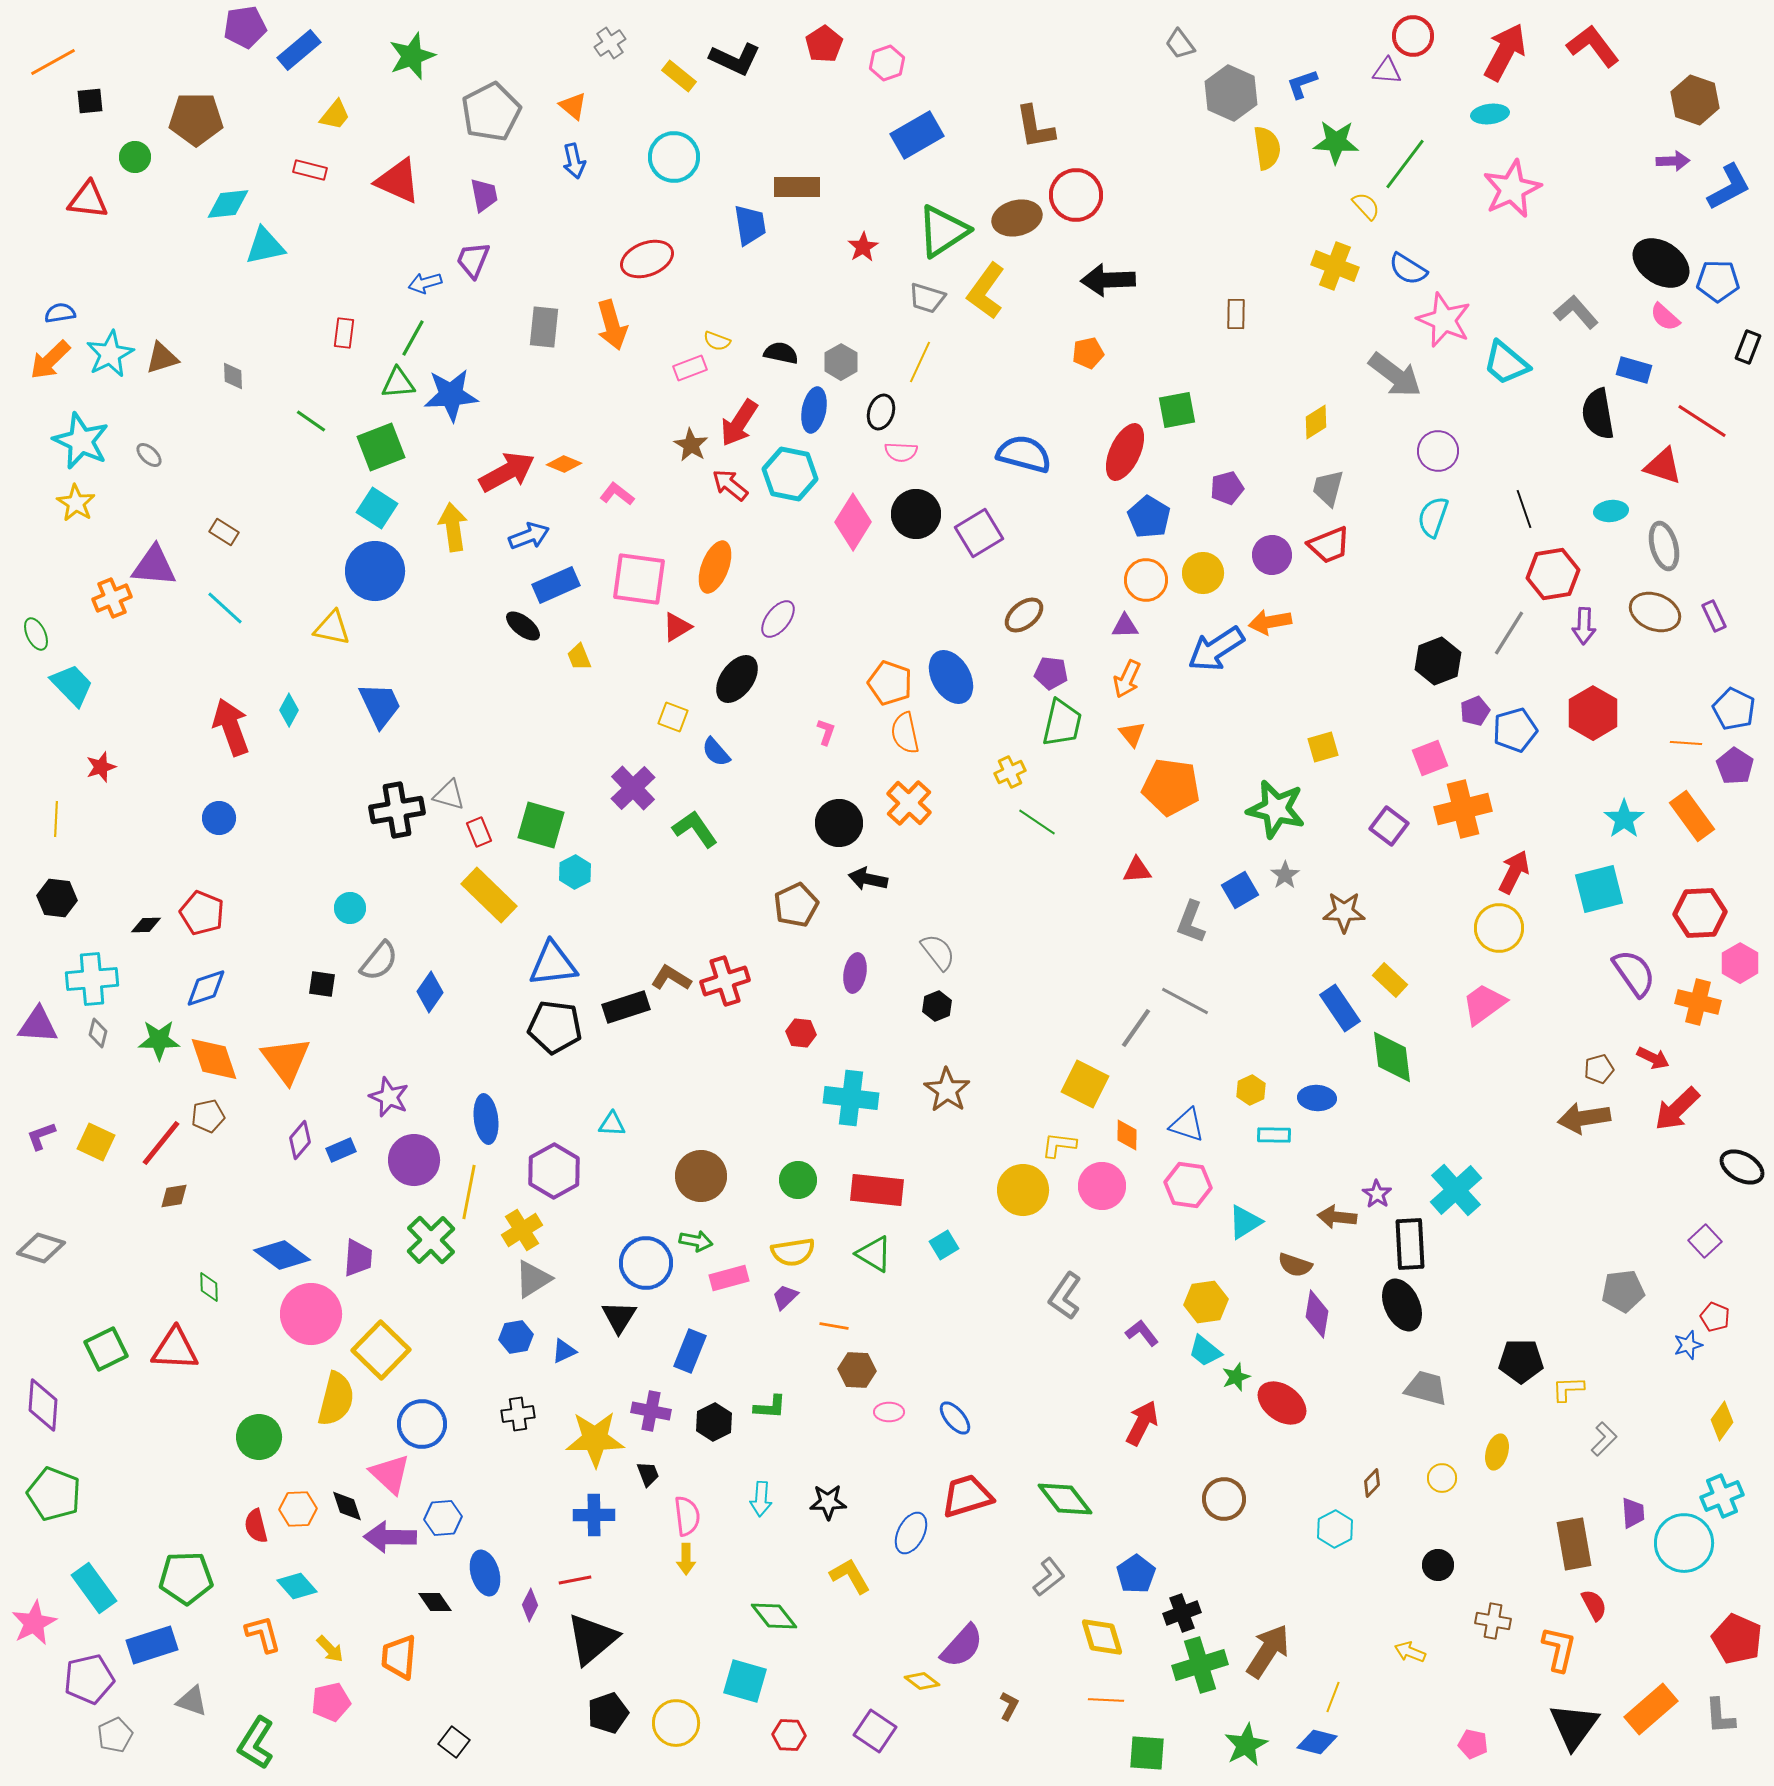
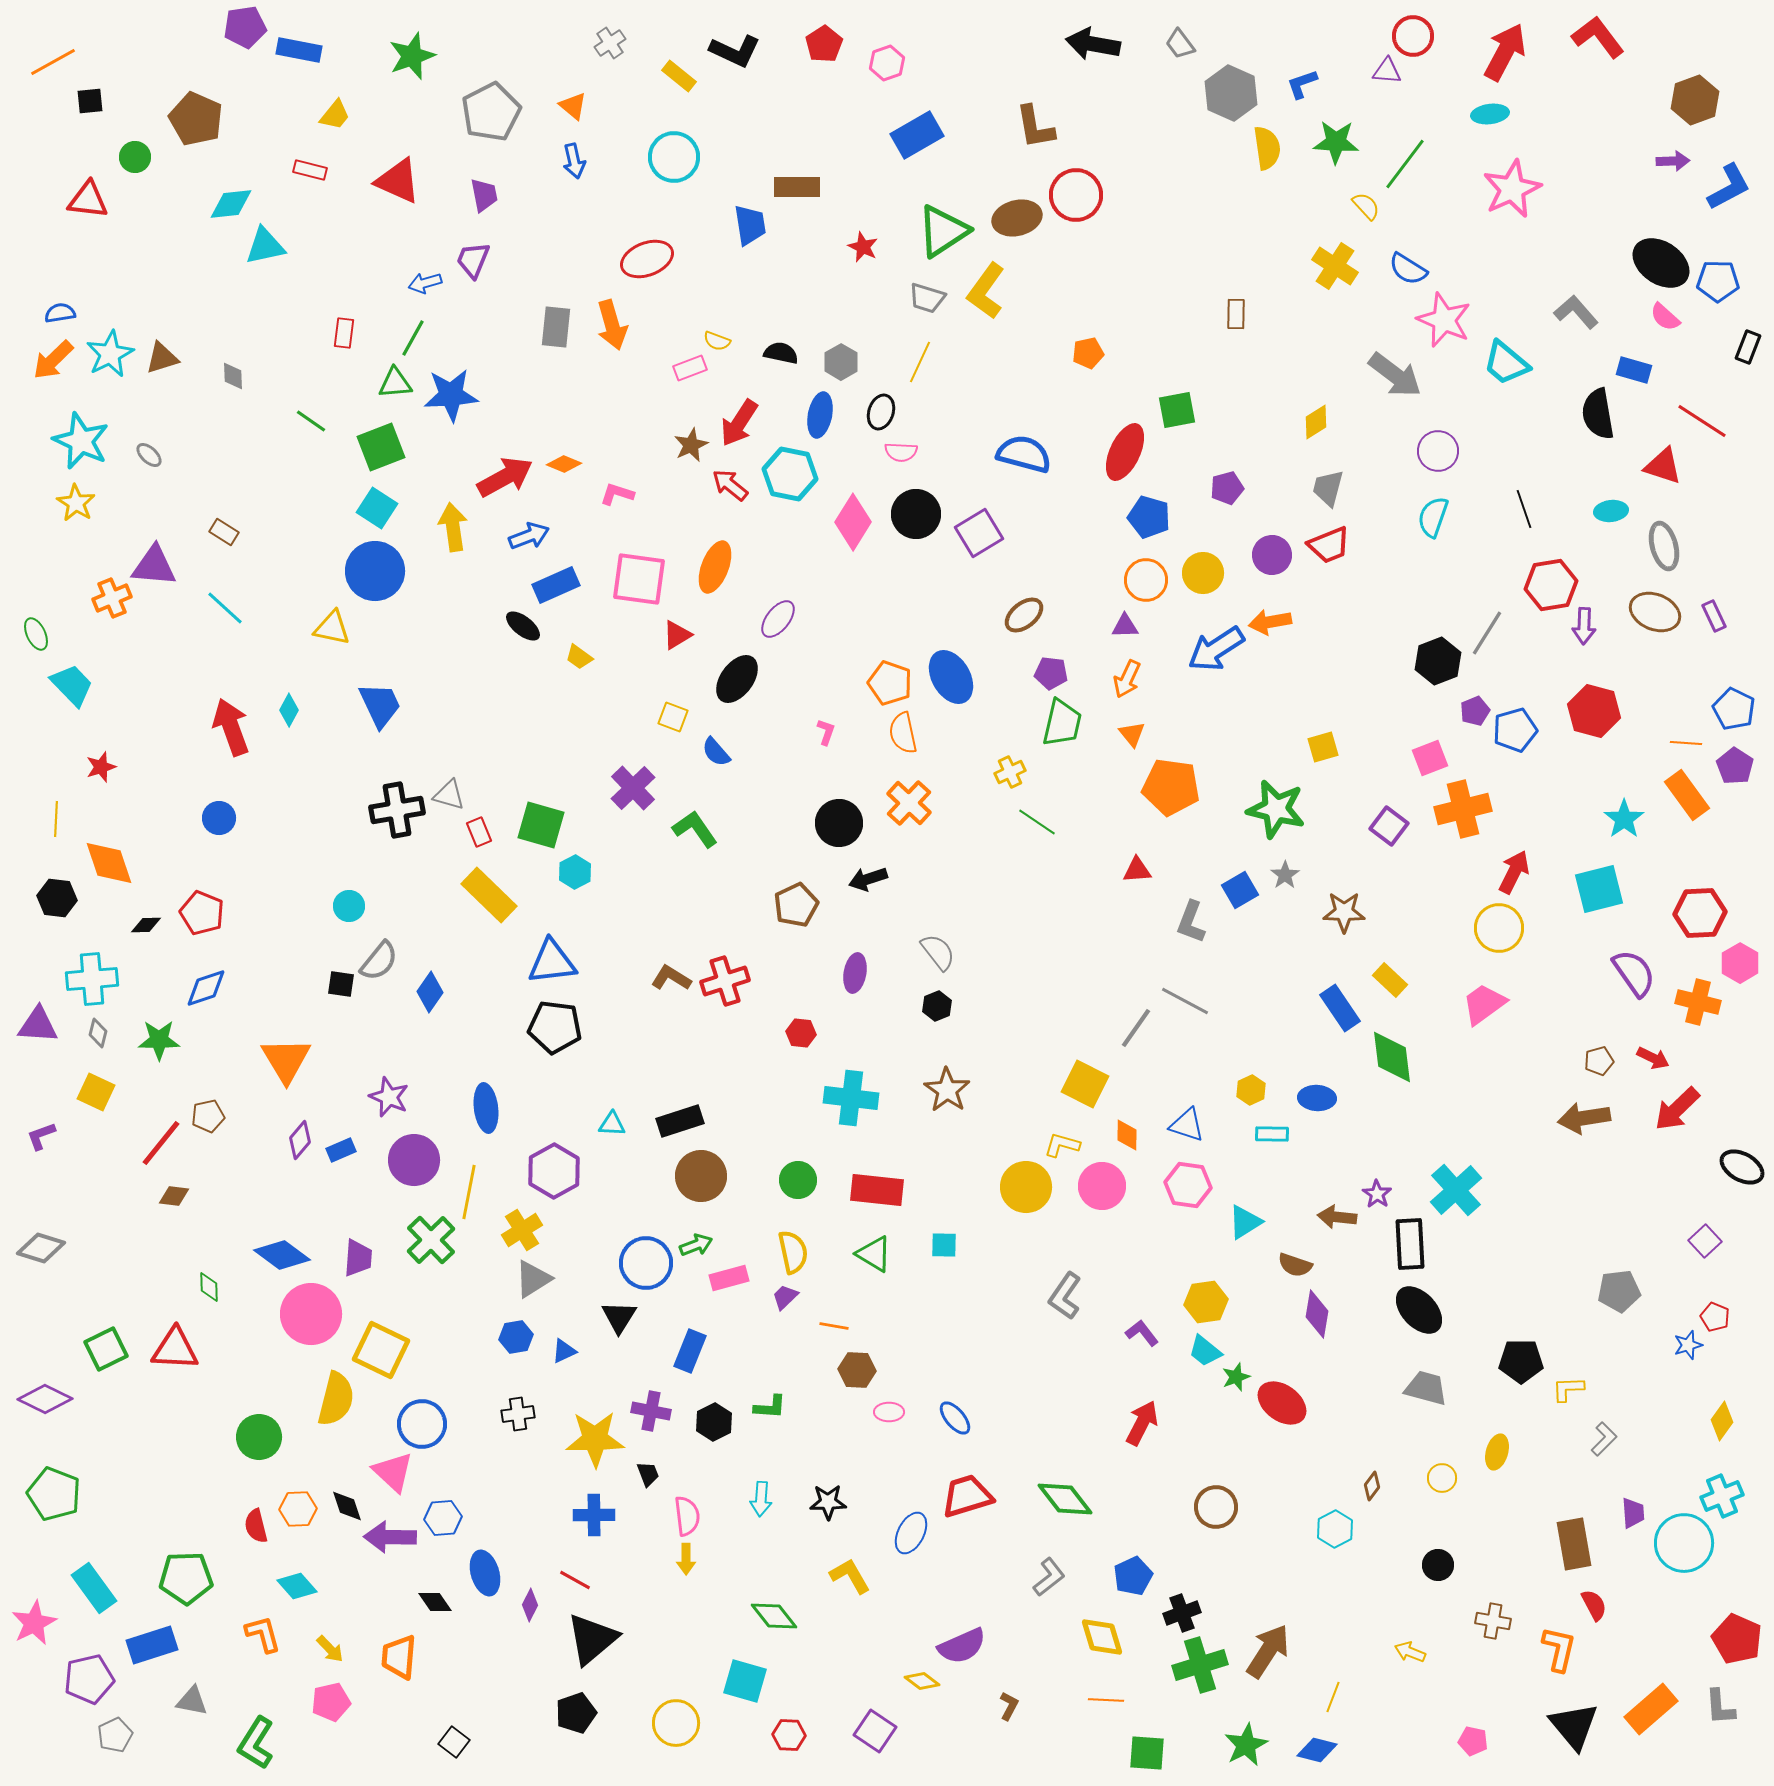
red L-shape at (1593, 46): moved 5 px right, 9 px up
blue rectangle at (299, 50): rotated 51 degrees clockwise
black L-shape at (735, 59): moved 8 px up
brown hexagon at (1695, 100): rotated 21 degrees clockwise
brown pentagon at (196, 119): rotated 24 degrees clockwise
cyan diamond at (228, 204): moved 3 px right
red star at (863, 247): rotated 16 degrees counterclockwise
yellow cross at (1335, 266): rotated 12 degrees clockwise
black arrow at (1108, 280): moved 15 px left, 236 px up; rotated 12 degrees clockwise
gray rectangle at (544, 327): moved 12 px right
orange arrow at (50, 360): moved 3 px right
green triangle at (398, 383): moved 3 px left
blue ellipse at (814, 410): moved 6 px right, 5 px down
brown star at (691, 445): rotated 16 degrees clockwise
red arrow at (507, 472): moved 2 px left, 5 px down
pink L-shape at (617, 494): rotated 20 degrees counterclockwise
blue pentagon at (1149, 517): rotated 15 degrees counterclockwise
red hexagon at (1553, 574): moved 2 px left, 11 px down
red triangle at (677, 627): moved 8 px down
gray line at (1509, 633): moved 22 px left
yellow trapezoid at (579, 657): rotated 32 degrees counterclockwise
red hexagon at (1593, 713): moved 1 px right, 2 px up; rotated 15 degrees counterclockwise
orange semicircle at (905, 733): moved 2 px left
orange rectangle at (1692, 816): moved 5 px left, 21 px up
black arrow at (868, 879): rotated 30 degrees counterclockwise
cyan circle at (350, 908): moved 1 px left, 2 px up
blue triangle at (553, 964): moved 1 px left, 2 px up
black square at (322, 984): moved 19 px right
black rectangle at (626, 1007): moved 54 px right, 114 px down
orange diamond at (214, 1059): moved 105 px left, 196 px up
orange triangle at (286, 1060): rotated 6 degrees clockwise
brown pentagon at (1599, 1069): moved 8 px up
blue ellipse at (486, 1119): moved 11 px up
cyan rectangle at (1274, 1135): moved 2 px left, 1 px up
yellow square at (96, 1142): moved 50 px up
yellow L-shape at (1059, 1145): moved 3 px right; rotated 9 degrees clockwise
yellow circle at (1023, 1190): moved 3 px right, 3 px up
brown diamond at (174, 1196): rotated 16 degrees clockwise
green arrow at (696, 1241): moved 4 px down; rotated 32 degrees counterclockwise
cyan square at (944, 1245): rotated 32 degrees clockwise
yellow semicircle at (793, 1252): rotated 93 degrees counterclockwise
gray pentagon at (1623, 1291): moved 4 px left
black ellipse at (1402, 1305): moved 17 px right, 5 px down; rotated 18 degrees counterclockwise
yellow square at (381, 1350): rotated 18 degrees counterclockwise
purple diamond at (43, 1405): moved 2 px right, 6 px up; rotated 68 degrees counterclockwise
pink triangle at (390, 1474): moved 3 px right, 2 px up
brown diamond at (1372, 1483): moved 3 px down; rotated 8 degrees counterclockwise
brown circle at (1224, 1499): moved 8 px left, 8 px down
blue pentagon at (1136, 1574): moved 3 px left, 2 px down; rotated 9 degrees clockwise
red line at (575, 1580): rotated 40 degrees clockwise
purple semicircle at (962, 1646): rotated 24 degrees clockwise
gray triangle at (192, 1701): rotated 8 degrees counterclockwise
black pentagon at (608, 1713): moved 32 px left
gray L-shape at (1720, 1716): moved 9 px up
black triangle at (1574, 1726): rotated 16 degrees counterclockwise
blue diamond at (1317, 1742): moved 8 px down
pink pentagon at (1473, 1744): moved 3 px up
